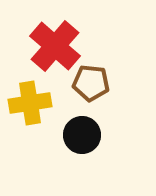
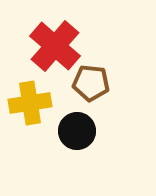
black circle: moved 5 px left, 4 px up
